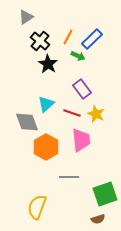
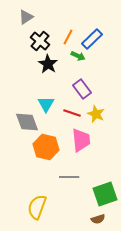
cyan triangle: rotated 18 degrees counterclockwise
orange hexagon: rotated 15 degrees counterclockwise
